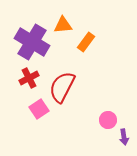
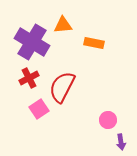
orange rectangle: moved 8 px right, 1 px down; rotated 66 degrees clockwise
purple arrow: moved 3 px left, 5 px down
